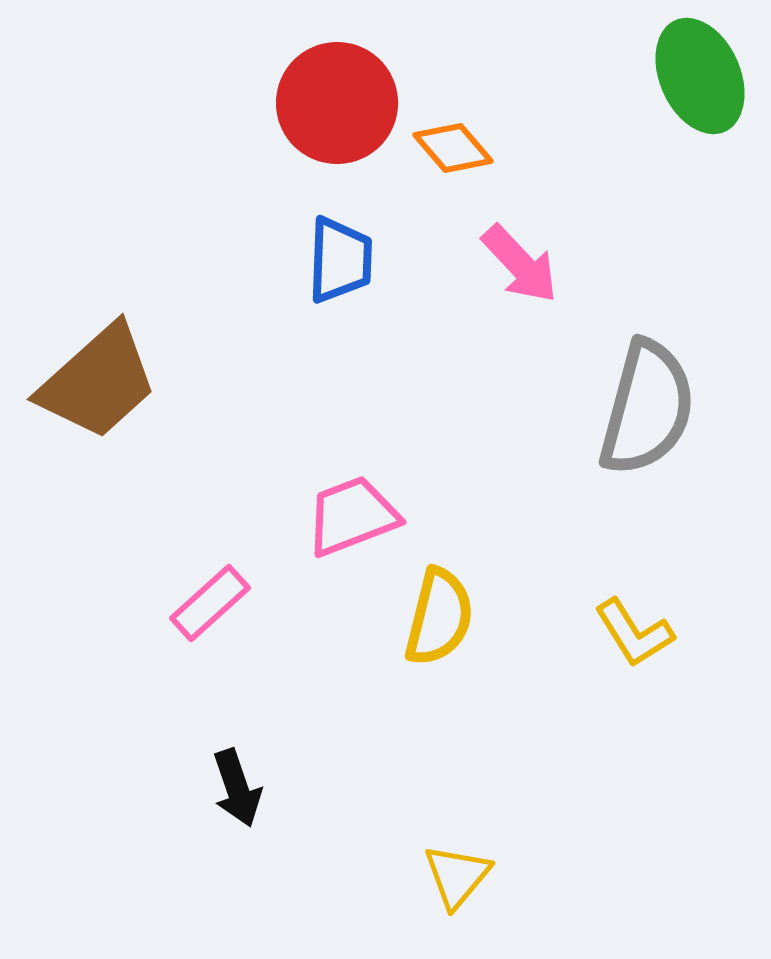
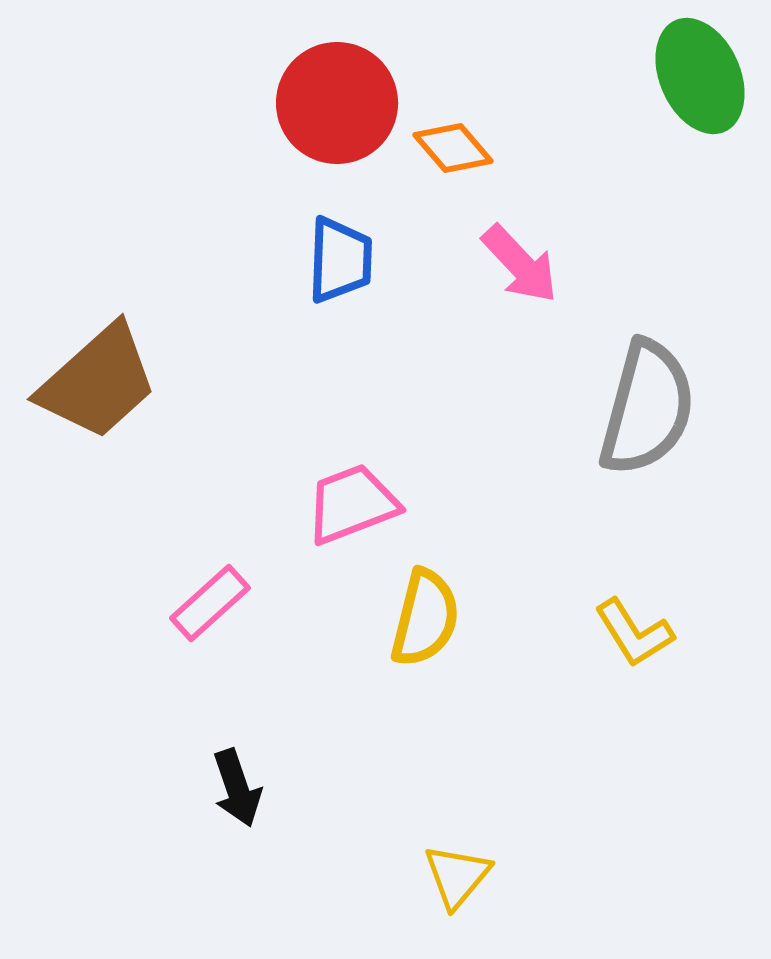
pink trapezoid: moved 12 px up
yellow semicircle: moved 14 px left, 1 px down
